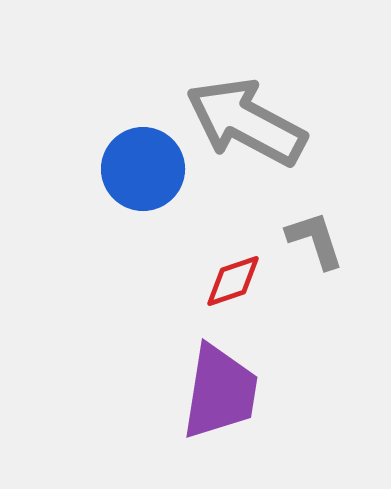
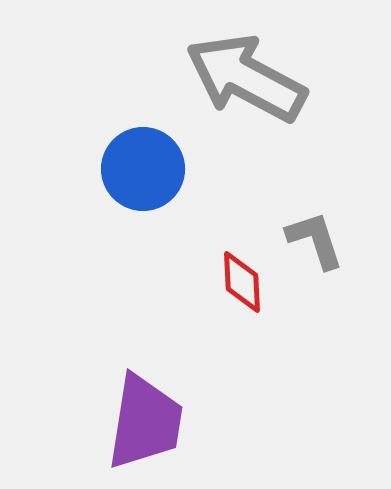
gray arrow: moved 44 px up
red diamond: moved 9 px right, 1 px down; rotated 74 degrees counterclockwise
purple trapezoid: moved 75 px left, 30 px down
